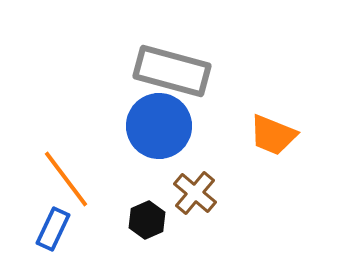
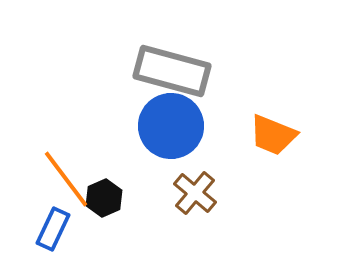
blue circle: moved 12 px right
black hexagon: moved 43 px left, 22 px up
